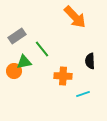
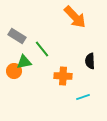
gray rectangle: rotated 66 degrees clockwise
cyan line: moved 3 px down
